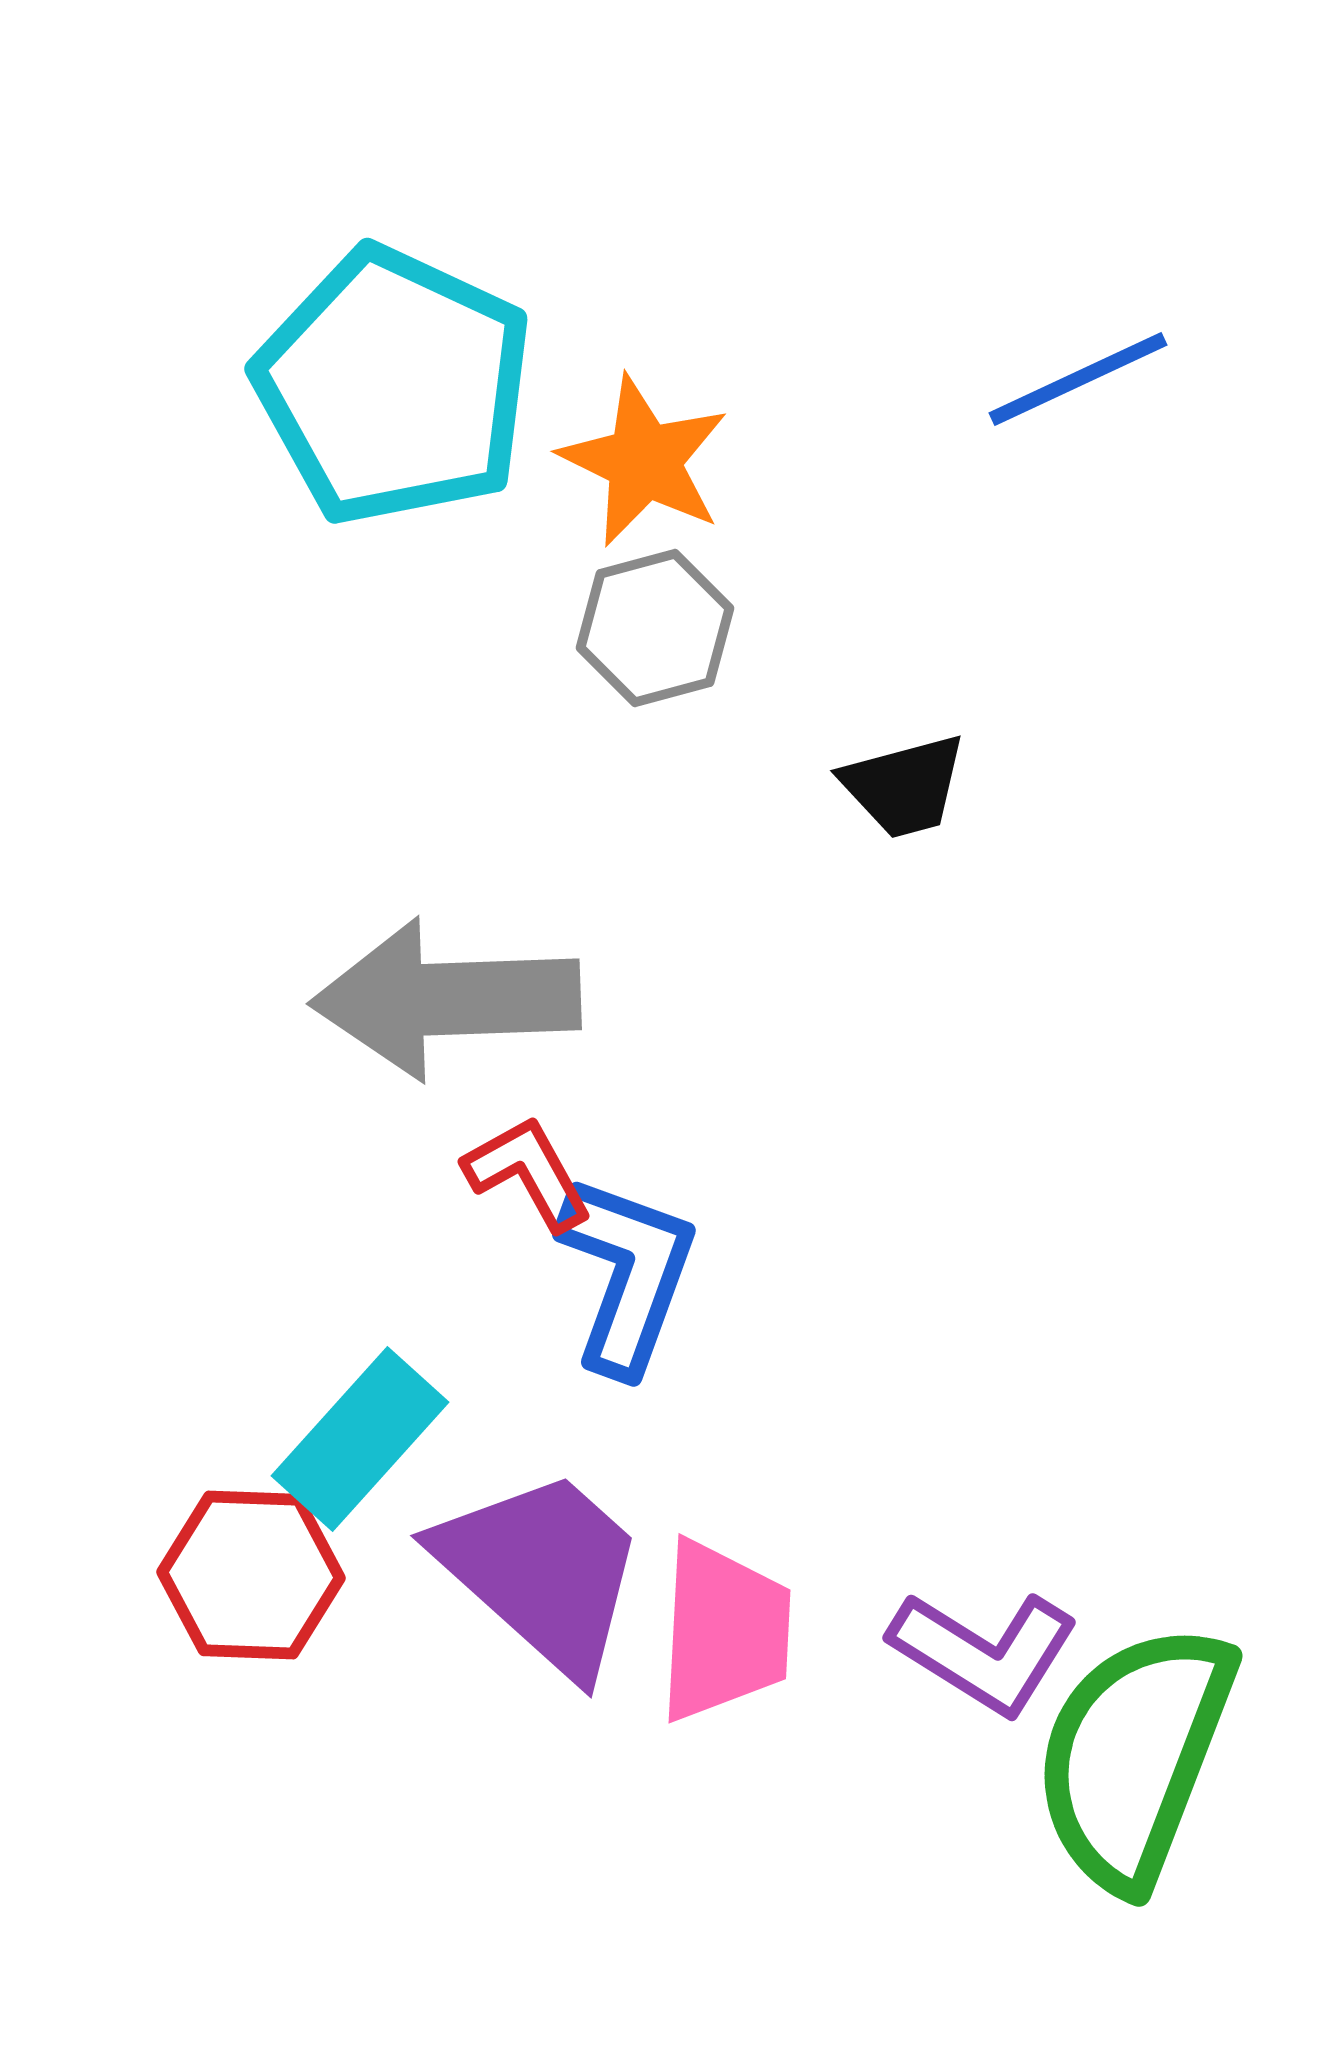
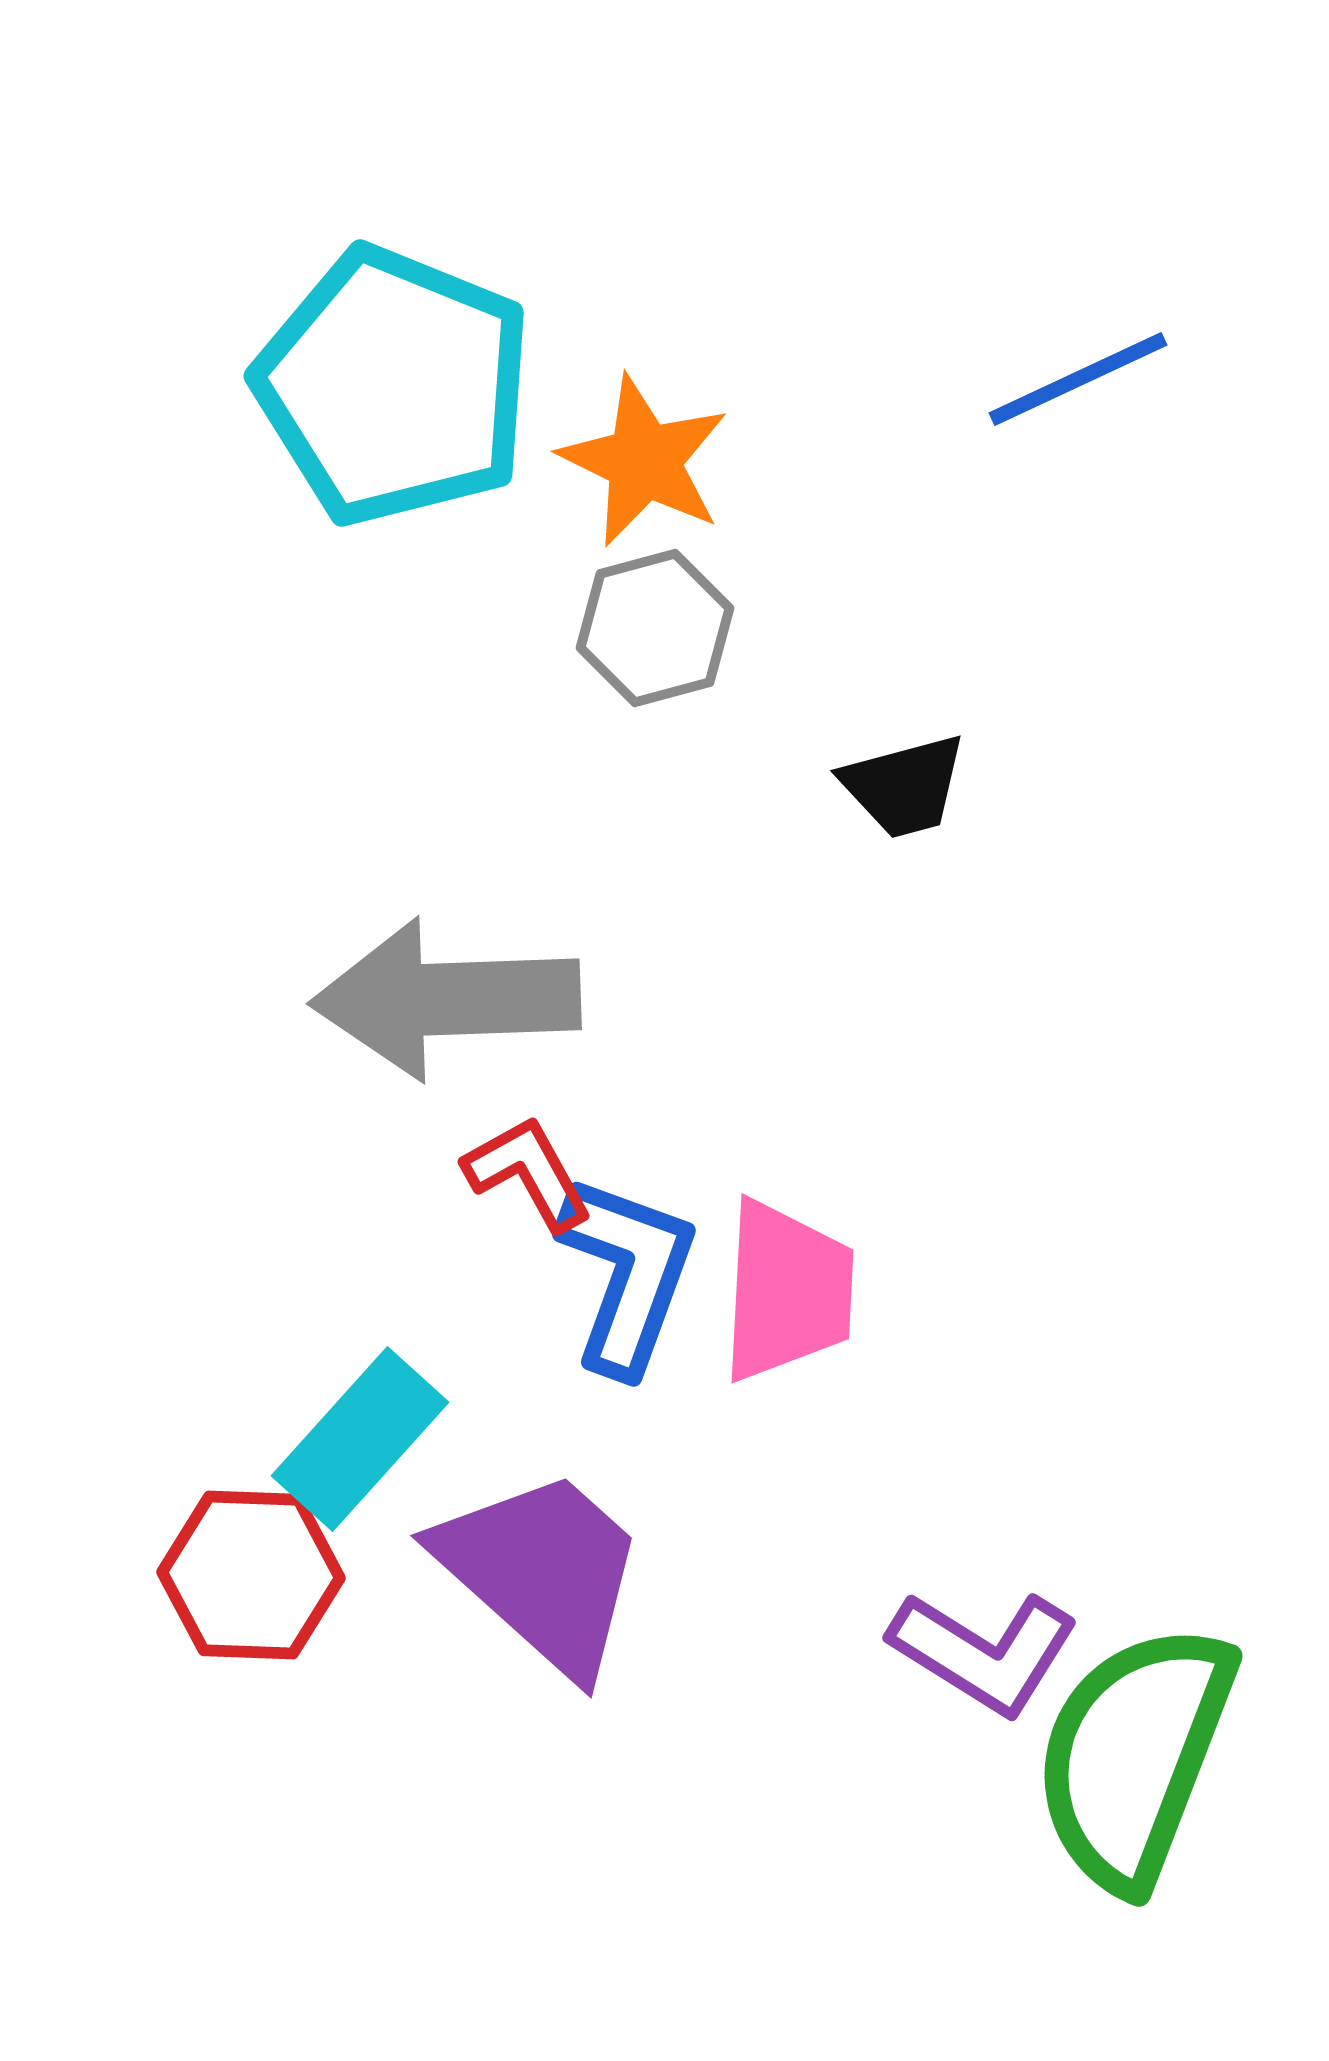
cyan pentagon: rotated 3 degrees counterclockwise
pink trapezoid: moved 63 px right, 340 px up
